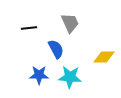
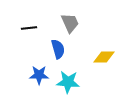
blue semicircle: moved 2 px right; rotated 12 degrees clockwise
cyan star: moved 2 px left, 5 px down
